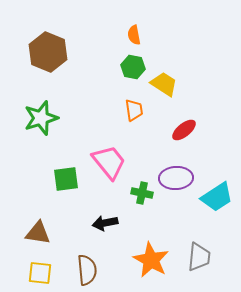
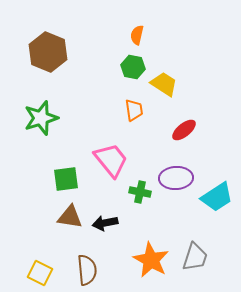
orange semicircle: moved 3 px right; rotated 24 degrees clockwise
pink trapezoid: moved 2 px right, 2 px up
green cross: moved 2 px left, 1 px up
brown triangle: moved 32 px right, 16 px up
gray trapezoid: moved 4 px left; rotated 12 degrees clockwise
yellow square: rotated 20 degrees clockwise
